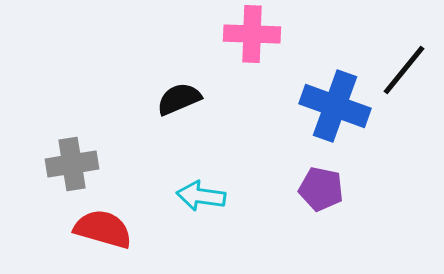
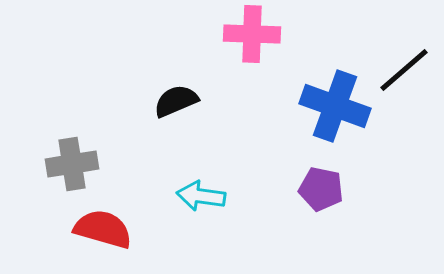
black line: rotated 10 degrees clockwise
black semicircle: moved 3 px left, 2 px down
